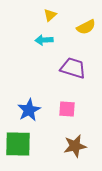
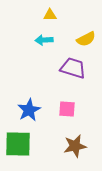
yellow triangle: rotated 40 degrees clockwise
yellow semicircle: moved 12 px down
